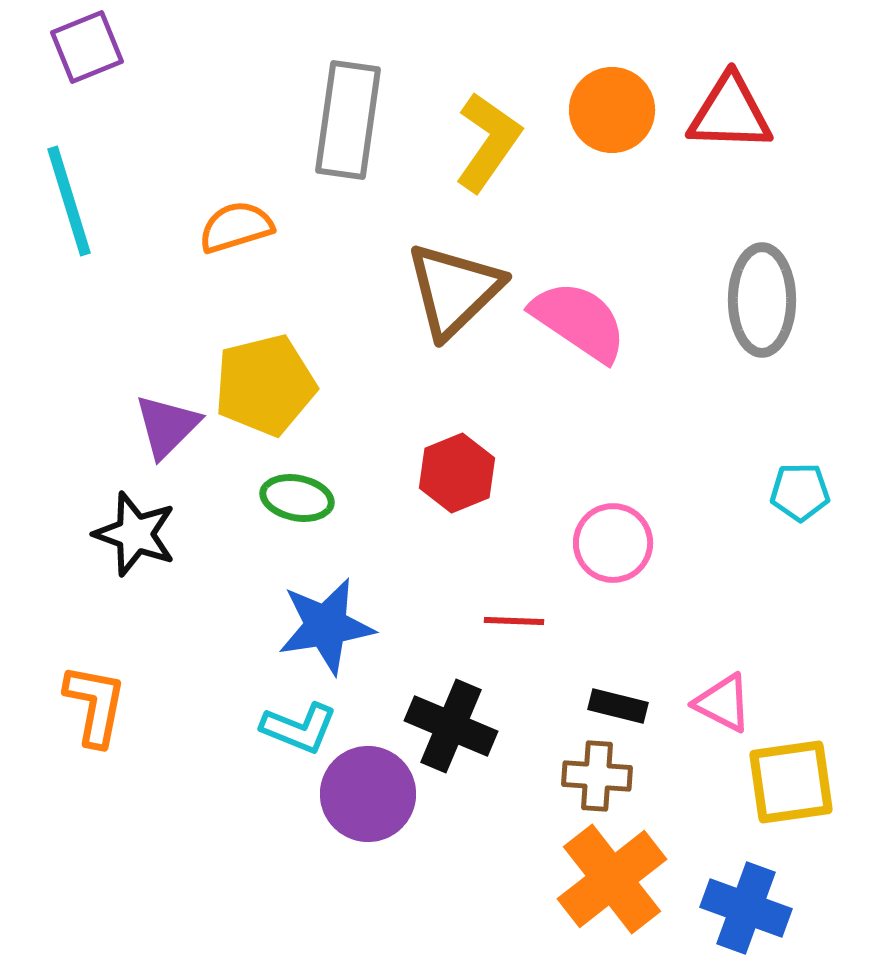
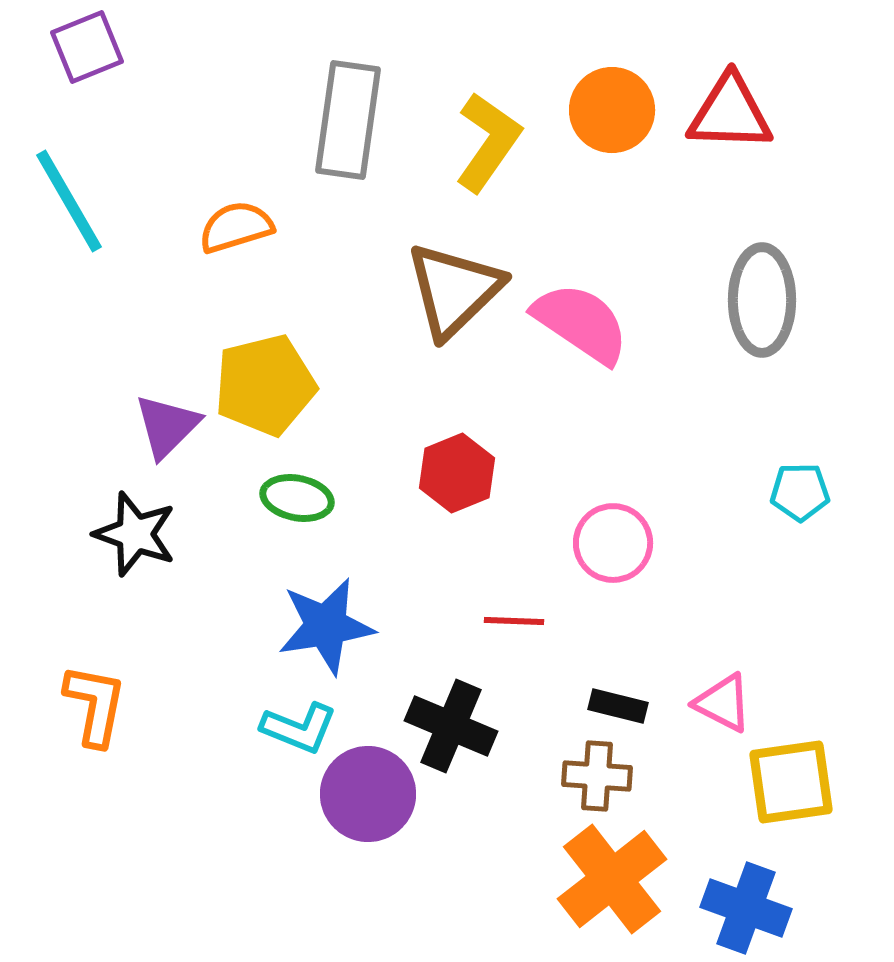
cyan line: rotated 13 degrees counterclockwise
pink semicircle: moved 2 px right, 2 px down
